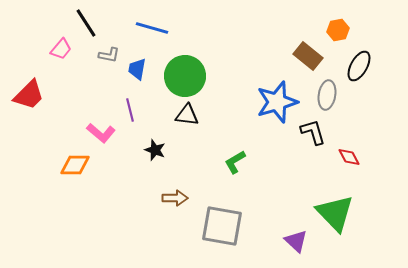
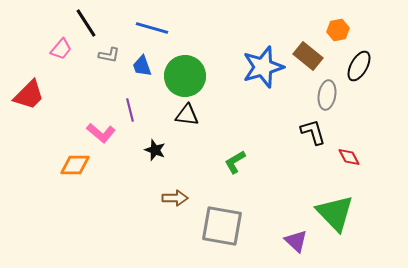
blue trapezoid: moved 5 px right, 3 px up; rotated 30 degrees counterclockwise
blue star: moved 14 px left, 35 px up
